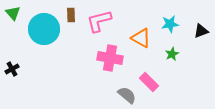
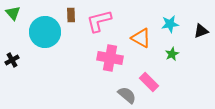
cyan circle: moved 1 px right, 3 px down
black cross: moved 9 px up
